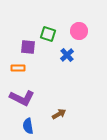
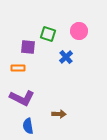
blue cross: moved 1 px left, 2 px down
brown arrow: rotated 32 degrees clockwise
